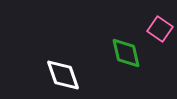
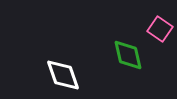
green diamond: moved 2 px right, 2 px down
